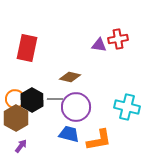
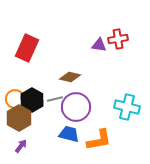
red rectangle: rotated 12 degrees clockwise
gray line: rotated 14 degrees counterclockwise
brown hexagon: moved 3 px right
